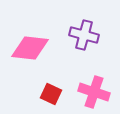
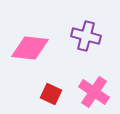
purple cross: moved 2 px right, 1 px down
pink cross: rotated 16 degrees clockwise
